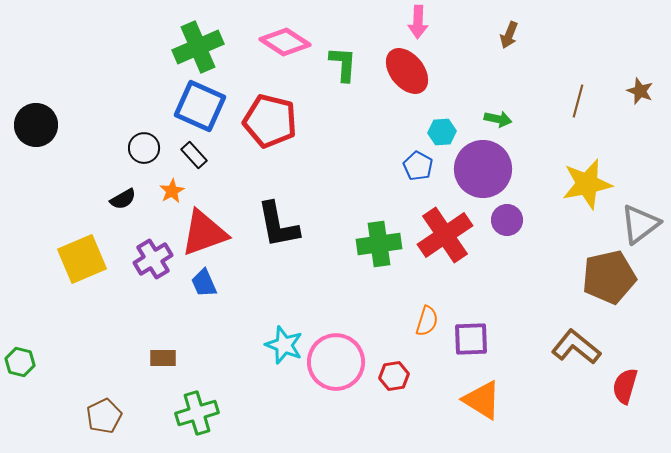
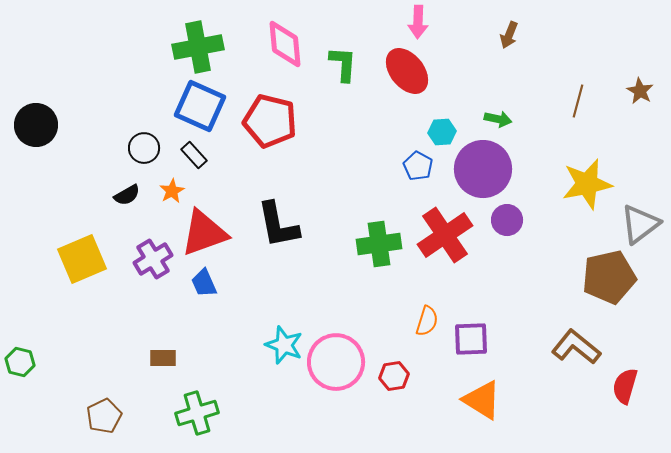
pink diamond at (285, 42): moved 2 px down; rotated 51 degrees clockwise
green cross at (198, 47): rotated 12 degrees clockwise
brown star at (640, 91): rotated 8 degrees clockwise
black semicircle at (123, 199): moved 4 px right, 4 px up
